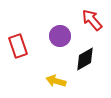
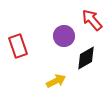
purple circle: moved 4 px right
black diamond: moved 1 px right, 1 px up
yellow arrow: rotated 138 degrees clockwise
